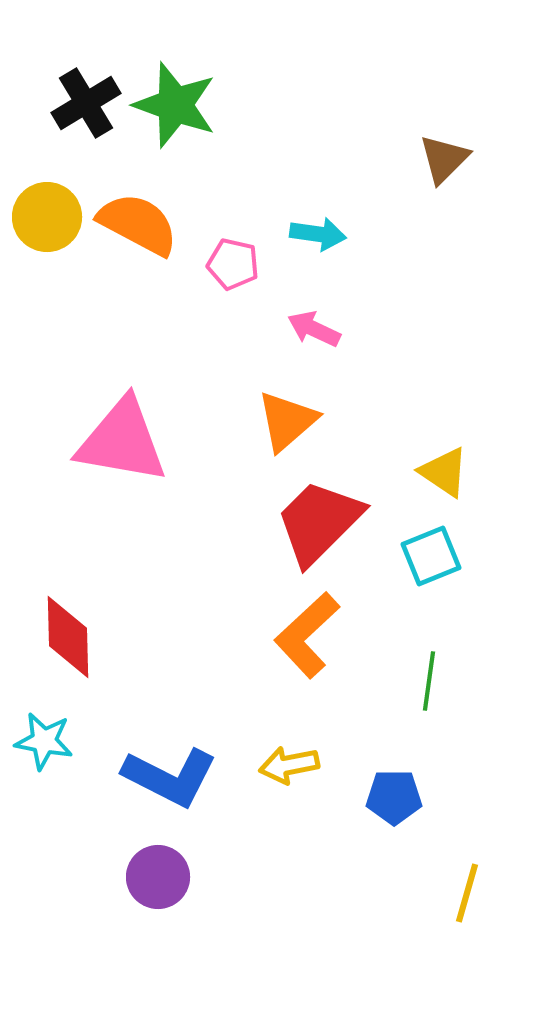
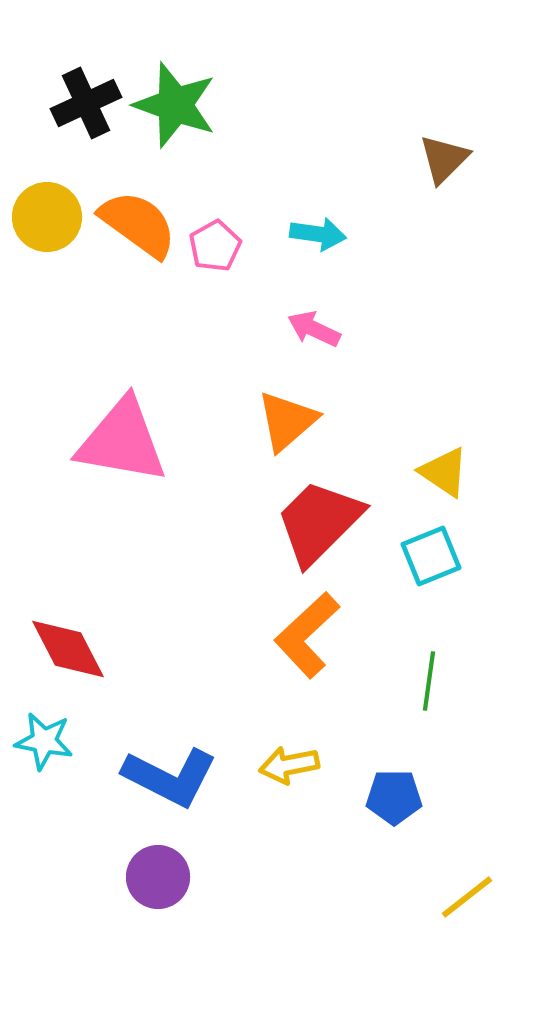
black cross: rotated 6 degrees clockwise
orange semicircle: rotated 8 degrees clockwise
pink pentagon: moved 18 px left, 18 px up; rotated 30 degrees clockwise
red diamond: moved 12 px down; rotated 26 degrees counterclockwise
yellow line: moved 4 px down; rotated 36 degrees clockwise
